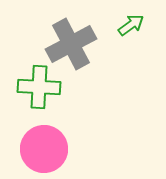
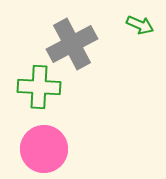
green arrow: moved 9 px right; rotated 60 degrees clockwise
gray cross: moved 1 px right
